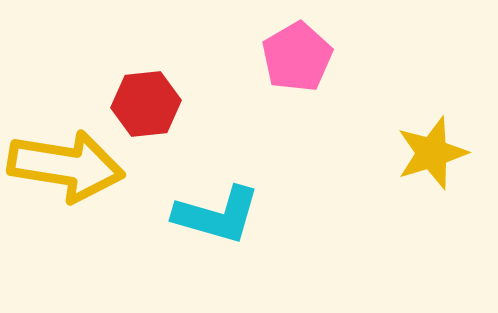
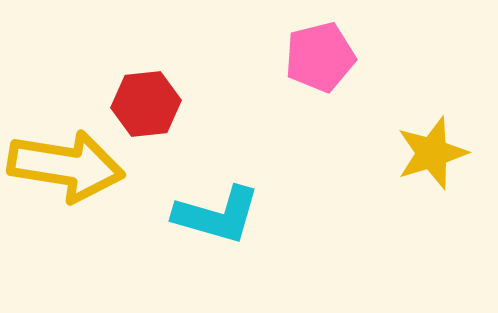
pink pentagon: moved 23 px right; rotated 16 degrees clockwise
